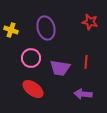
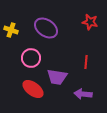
purple ellipse: rotated 40 degrees counterclockwise
purple trapezoid: moved 3 px left, 9 px down
